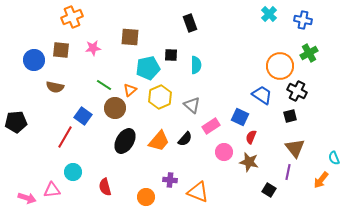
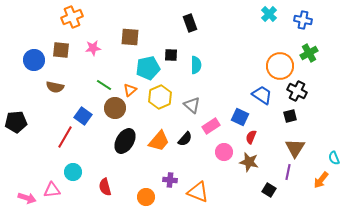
brown triangle at (295, 148): rotated 10 degrees clockwise
